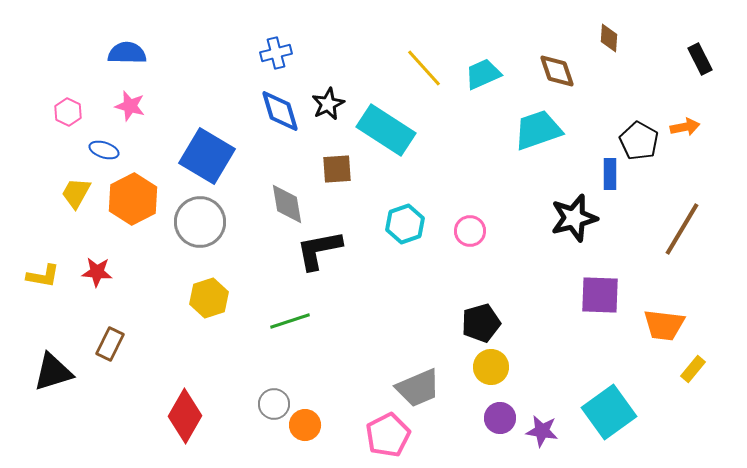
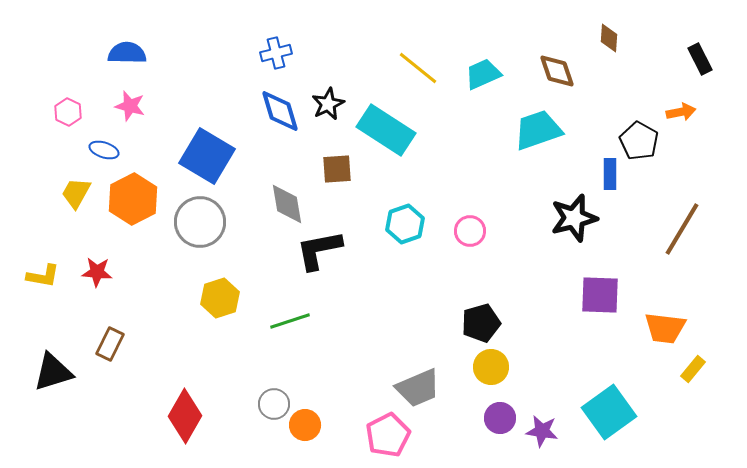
yellow line at (424, 68): moved 6 px left; rotated 9 degrees counterclockwise
orange arrow at (685, 127): moved 4 px left, 15 px up
yellow hexagon at (209, 298): moved 11 px right
orange trapezoid at (664, 325): moved 1 px right, 3 px down
